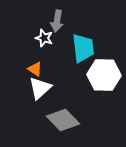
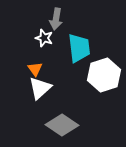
gray arrow: moved 1 px left, 2 px up
cyan trapezoid: moved 4 px left
orange triangle: rotated 21 degrees clockwise
white hexagon: rotated 20 degrees counterclockwise
gray diamond: moved 1 px left, 5 px down; rotated 12 degrees counterclockwise
